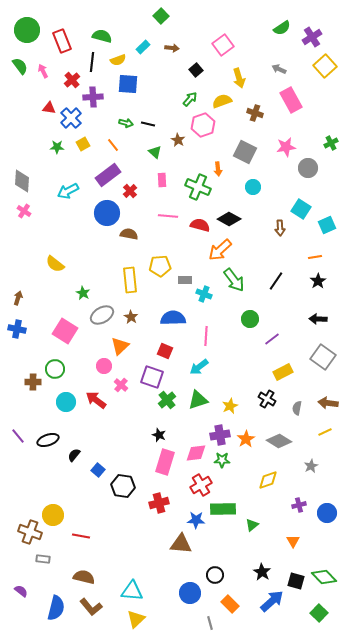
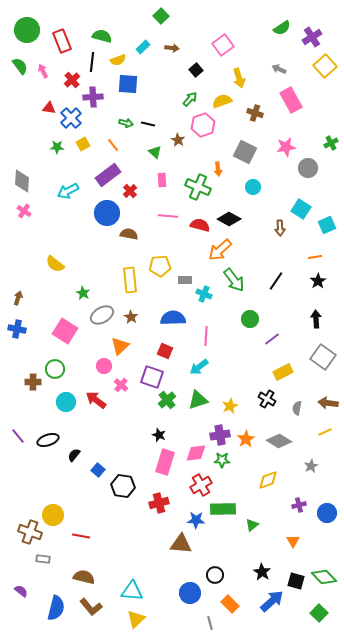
black arrow at (318, 319): moved 2 px left; rotated 84 degrees clockwise
